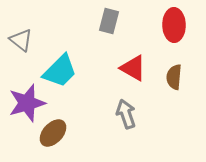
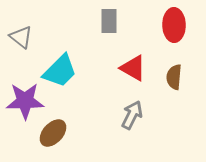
gray rectangle: rotated 15 degrees counterclockwise
gray triangle: moved 3 px up
purple star: moved 2 px left, 2 px up; rotated 15 degrees clockwise
gray arrow: moved 6 px right, 1 px down; rotated 44 degrees clockwise
